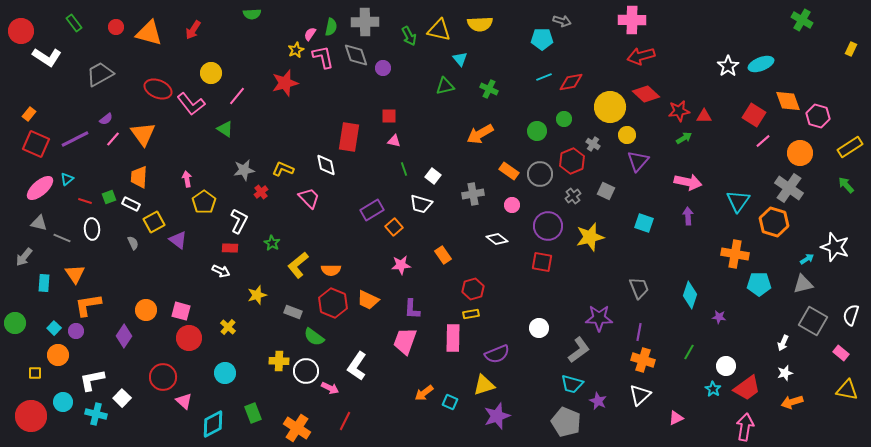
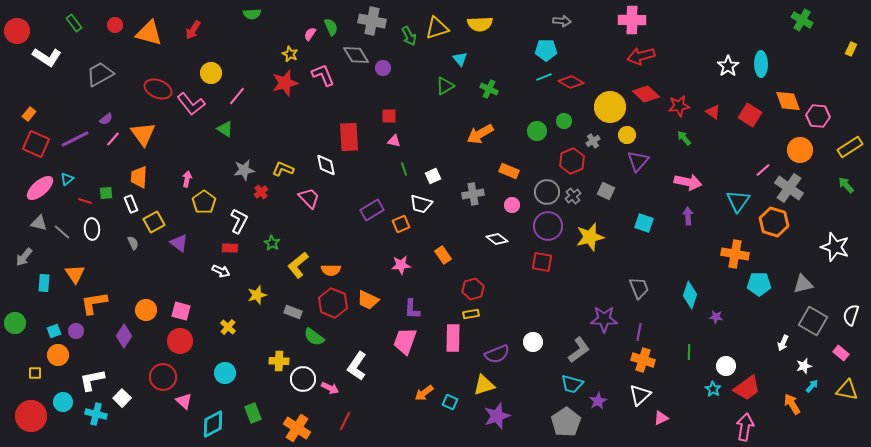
gray arrow at (562, 21): rotated 12 degrees counterclockwise
gray cross at (365, 22): moved 7 px right, 1 px up; rotated 12 degrees clockwise
red circle at (116, 27): moved 1 px left, 2 px up
green semicircle at (331, 27): rotated 36 degrees counterclockwise
yellow triangle at (439, 30): moved 2 px left, 2 px up; rotated 30 degrees counterclockwise
red circle at (21, 31): moved 4 px left
cyan pentagon at (542, 39): moved 4 px right, 11 px down
yellow star at (296, 50): moved 6 px left, 4 px down; rotated 21 degrees counterclockwise
gray diamond at (356, 55): rotated 12 degrees counterclockwise
pink L-shape at (323, 57): moved 18 px down; rotated 10 degrees counterclockwise
cyan ellipse at (761, 64): rotated 70 degrees counterclockwise
red diamond at (571, 82): rotated 40 degrees clockwise
green triangle at (445, 86): rotated 18 degrees counterclockwise
red star at (679, 111): moved 5 px up
red square at (754, 115): moved 4 px left
red triangle at (704, 116): moved 9 px right, 4 px up; rotated 35 degrees clockwise
pink hexagon at (818, 116): rotated 10 degrees counterclockwise
green circle at (564, 119): moved 2 px down
red rectangle at (349, 137): rotated 12 degrees counterclockwise
green arrow at (684, 138): rotated 98 degrees counterclockwise
pink line at (763, 141): moved 29 px down
gray cross at (593, 144): moved 3 px up; rotated 24 degrees clockwise
orange circle at (800, 153): moved 3 px up
orange rectangle at (509, 171): rotated 12 degrees counterclockwise
gray circle at (540, 174): moved 7 px right, 18 px down
white square at (433, 176): rotated 28 degrees clockwise
pink arrow at (187, 179): rotated 21 degrees clockwise
green square at (109, 197): moved 3 px left, 4 px up; rotated 16 degrees clockwise
white rectangle at (131, 204): rotated 42 degrees clockwise
orange square at (394, 227): moved 7 px right, 3 px up; rotated 18 degrees clockwise
gray line at (62, 238): moved 6 px up; rotated 18 degrees clockwise
purple triangle at (178, 240): moved 1 px right, 3 px down
cyan arrow at (807, 259): moved 5 px right, 127 px down; rotated 16 degrees counterclockwise
orange L-shape at (88, 305): moved 6 px right, 2 px up
purple star at (719, 317): moved 3 px left
purple star at (599, 318): moved 5 px right, 1 px down
cyan square at (54, 328): moved 3 px down; rotated 24 degrees clockwise
white circle at (539, 328): moved 6 px left, 14 px down
red circle at (189, 338): moved 9 px left, 3 px down
green line at (689, 352): rotated 28 degrees counterclockwise
white circle at (306, 371): moved 3 px left, 8 px down
white star at (785, 373): moved 19 px right, 7 px up
purple star at (598, 401): rotated 18 degrees clockwise
orange arrow at (792, 402): moved 2 px down; rotated 75 degrees clockwise
pink triangle at (676, 418): moved 15 px left
gray pentagon at (566, 422): rotated 16 degrees clockwise
